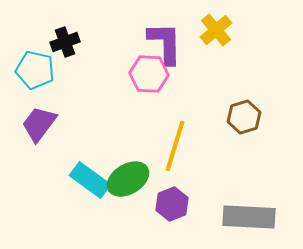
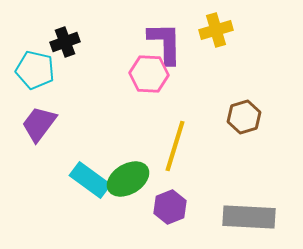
yellow cross: rotated 24 degrees clockwise
purple hexagon: moved 2 px left, 3 px down
